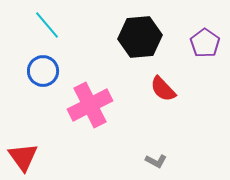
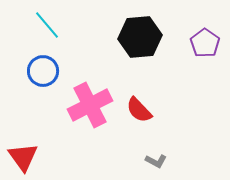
red semicircle: moved 24 px left, 21 px down
